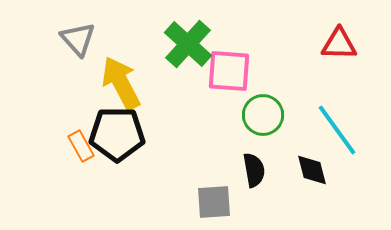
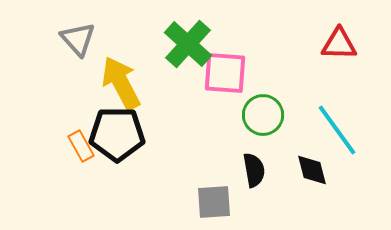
pink square: moved 4 px left, 2 px down
